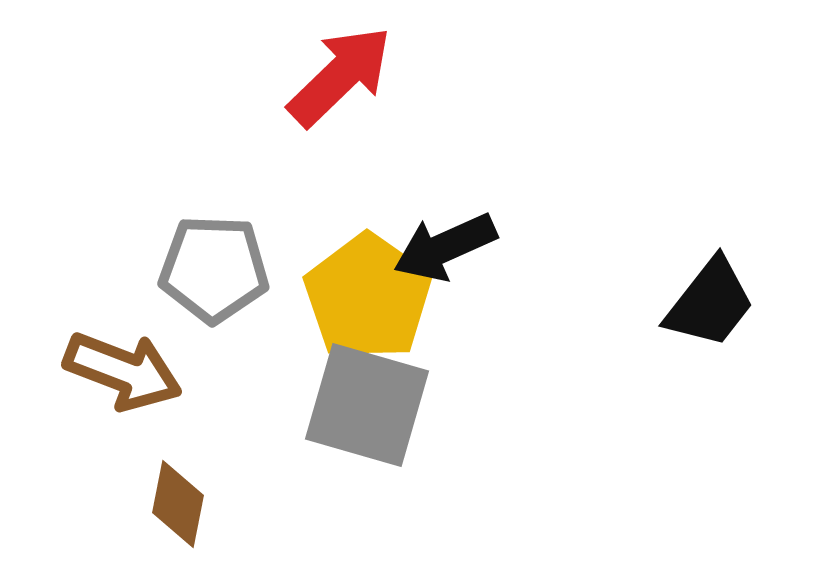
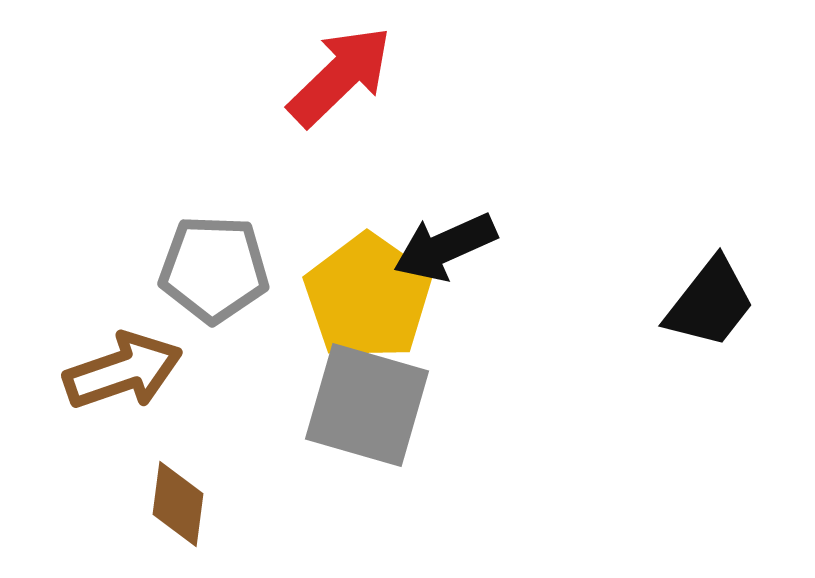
brown arrow: rotated 40 degrees counterclockwise
brown diamond: rotated 4 degrees counterclockwise
